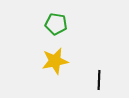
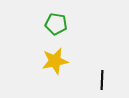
black line: moved 3 px right
